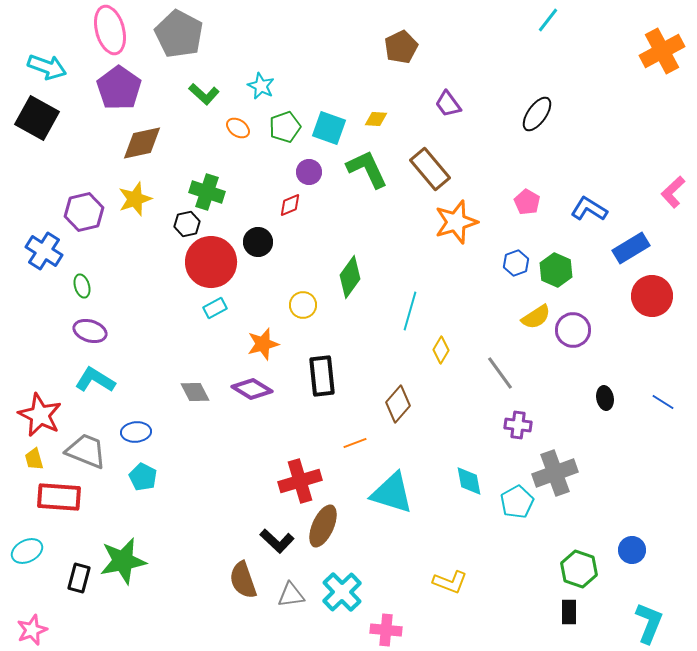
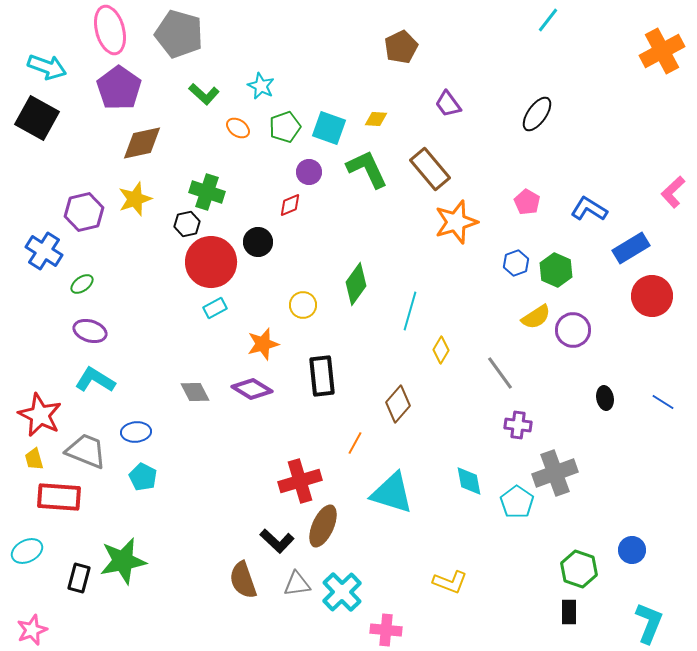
gray pentagon at (179, 34): rotated 12 degrees counterclockwise
green diamond at (350, 277): moved 6 px right, 7 px down
green ellipse at (82, 286): moved 2 px up; rotated 70 degrees clockwise
orange line at (355, 443): rotated 40 degrees counterclockwise
cyan pentagon at (517, 502): rotated 8 degrees counterclockwise
gray triangle at (291, 595): moved 6 px right, 11 px up
